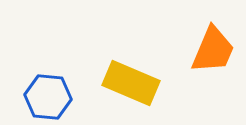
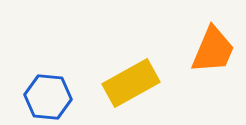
yellow rectangle: rotated 52 degrees counterclockwise
